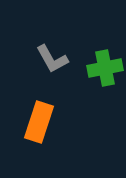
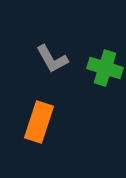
green cross: rotated 28 degrees clockwise
